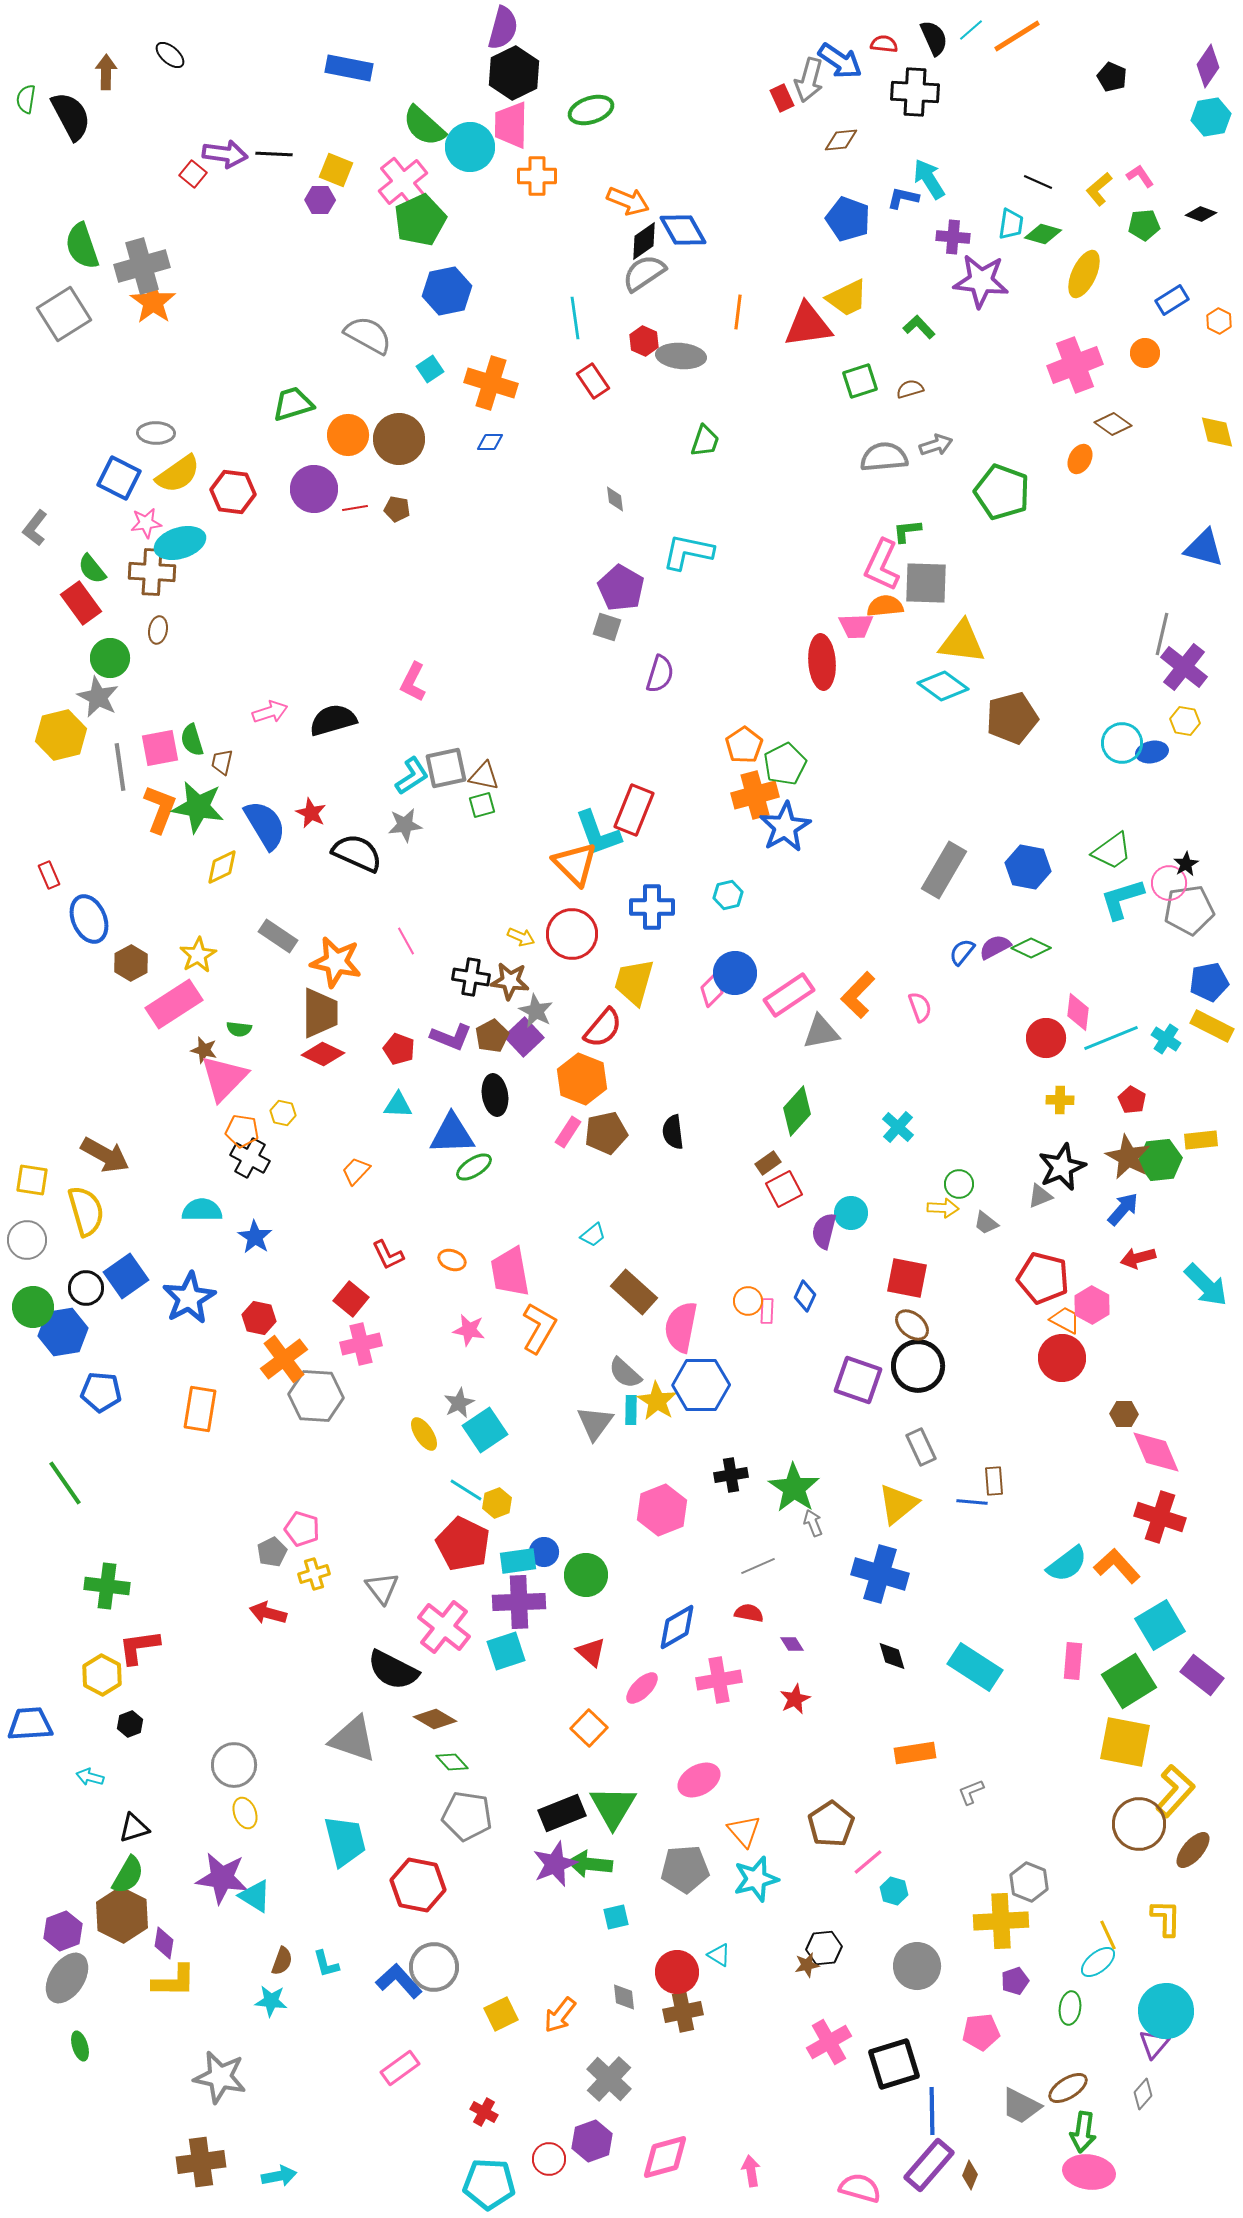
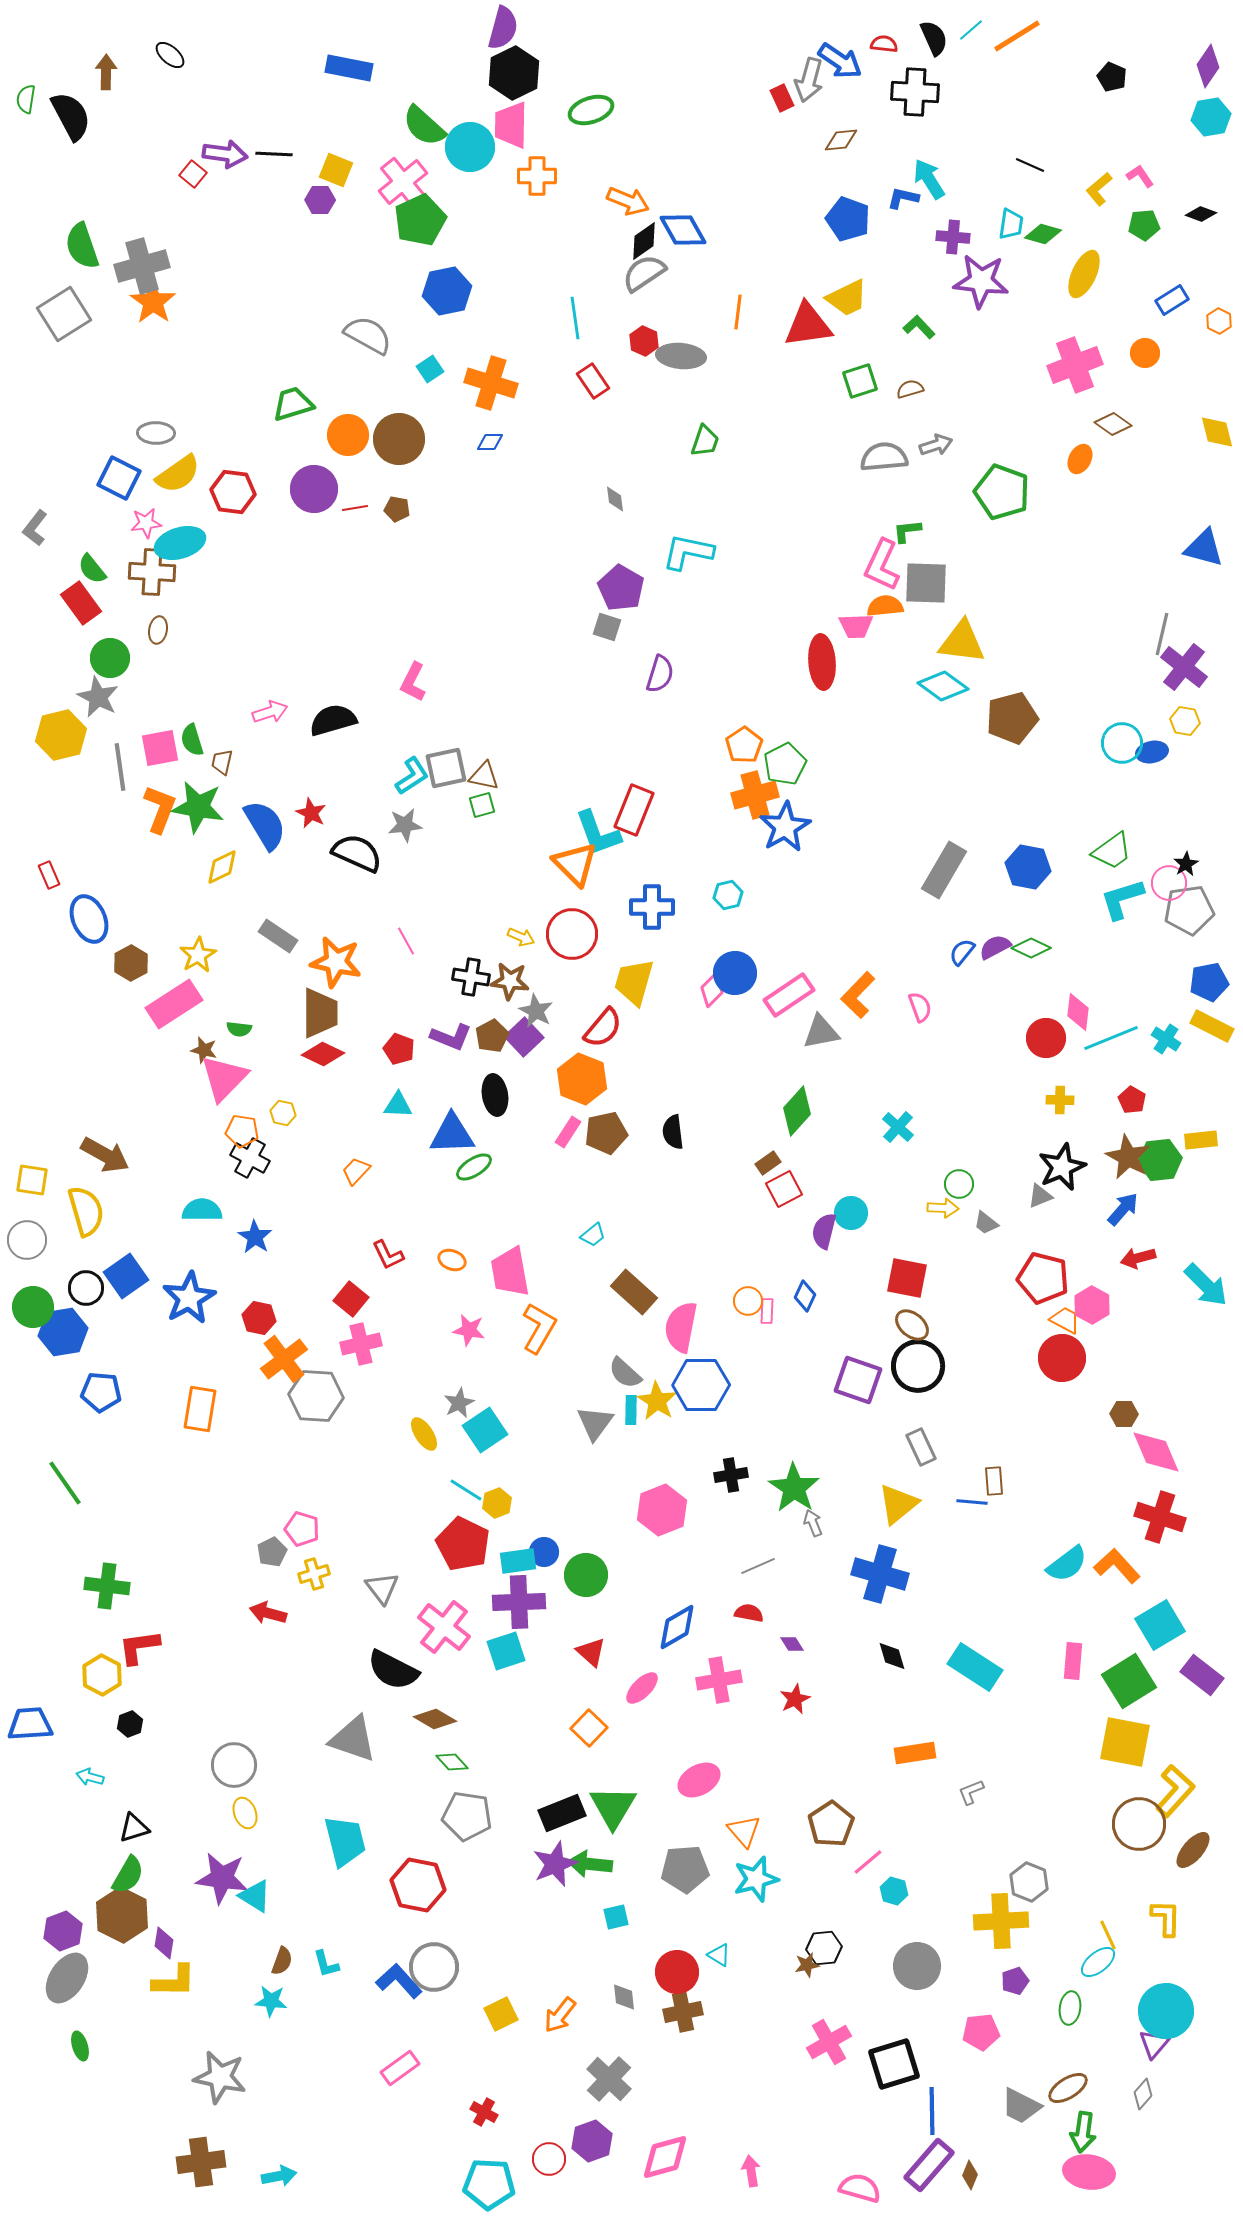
black line at (1038, 182): moved 8 px left, 17 px up
